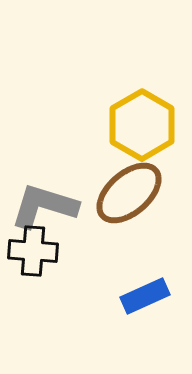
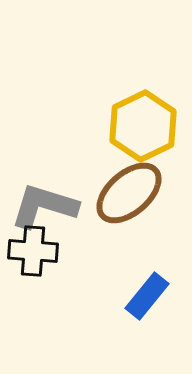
yellow hexagon: moved 1 px right, 1 px down; rotated 4 degrees clockwise
blue rectangle: moved 2 px right; rotated 27 degrees counterclockwise
